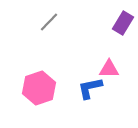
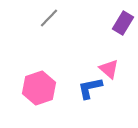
gray line: moved 4 px up
pink triangle: rotated 40 degrees clockwise
